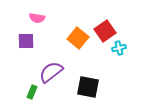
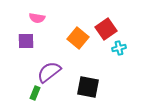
red square: moved 1 px right, 2 px up
purple semicircle: moved 2 px left
green rectangle: moved 3 px right, 1 px down
